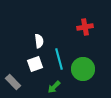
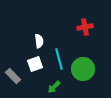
gray rectangle: moved 6 px up
